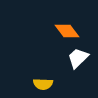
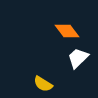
yellow semicircle: rotated 30 degrees clockwise
